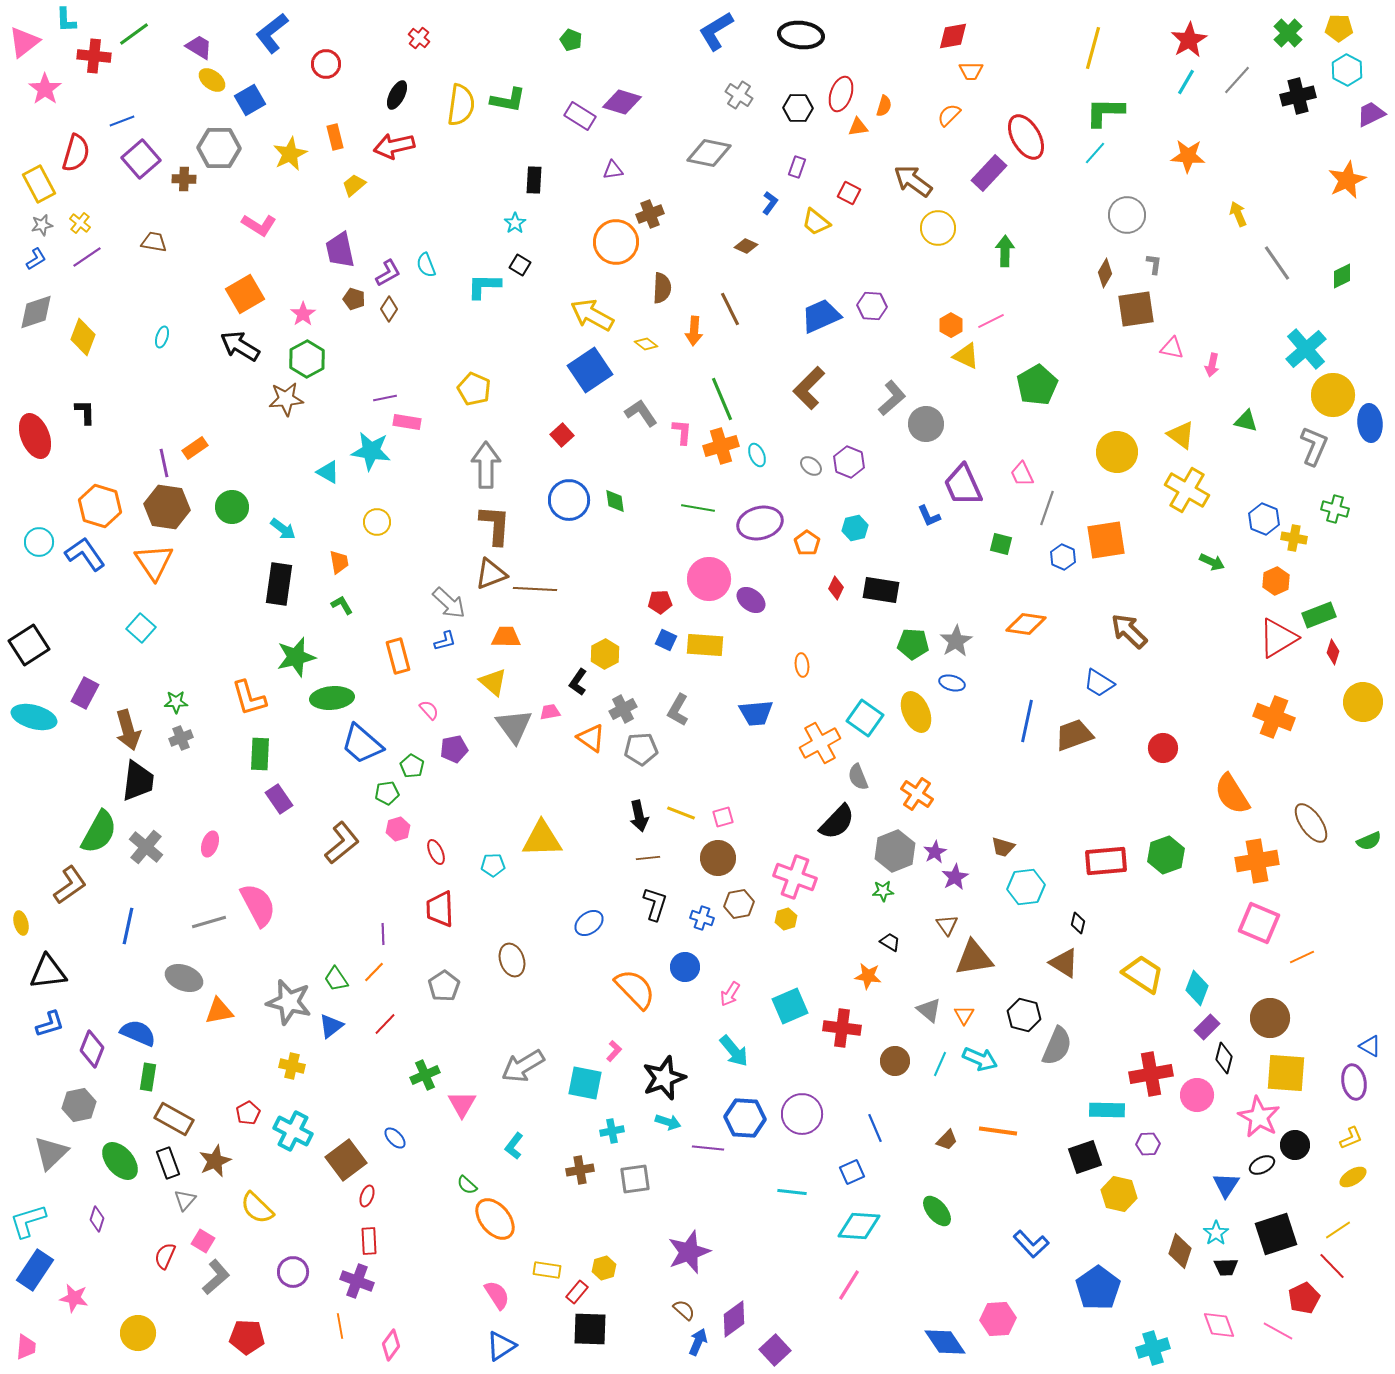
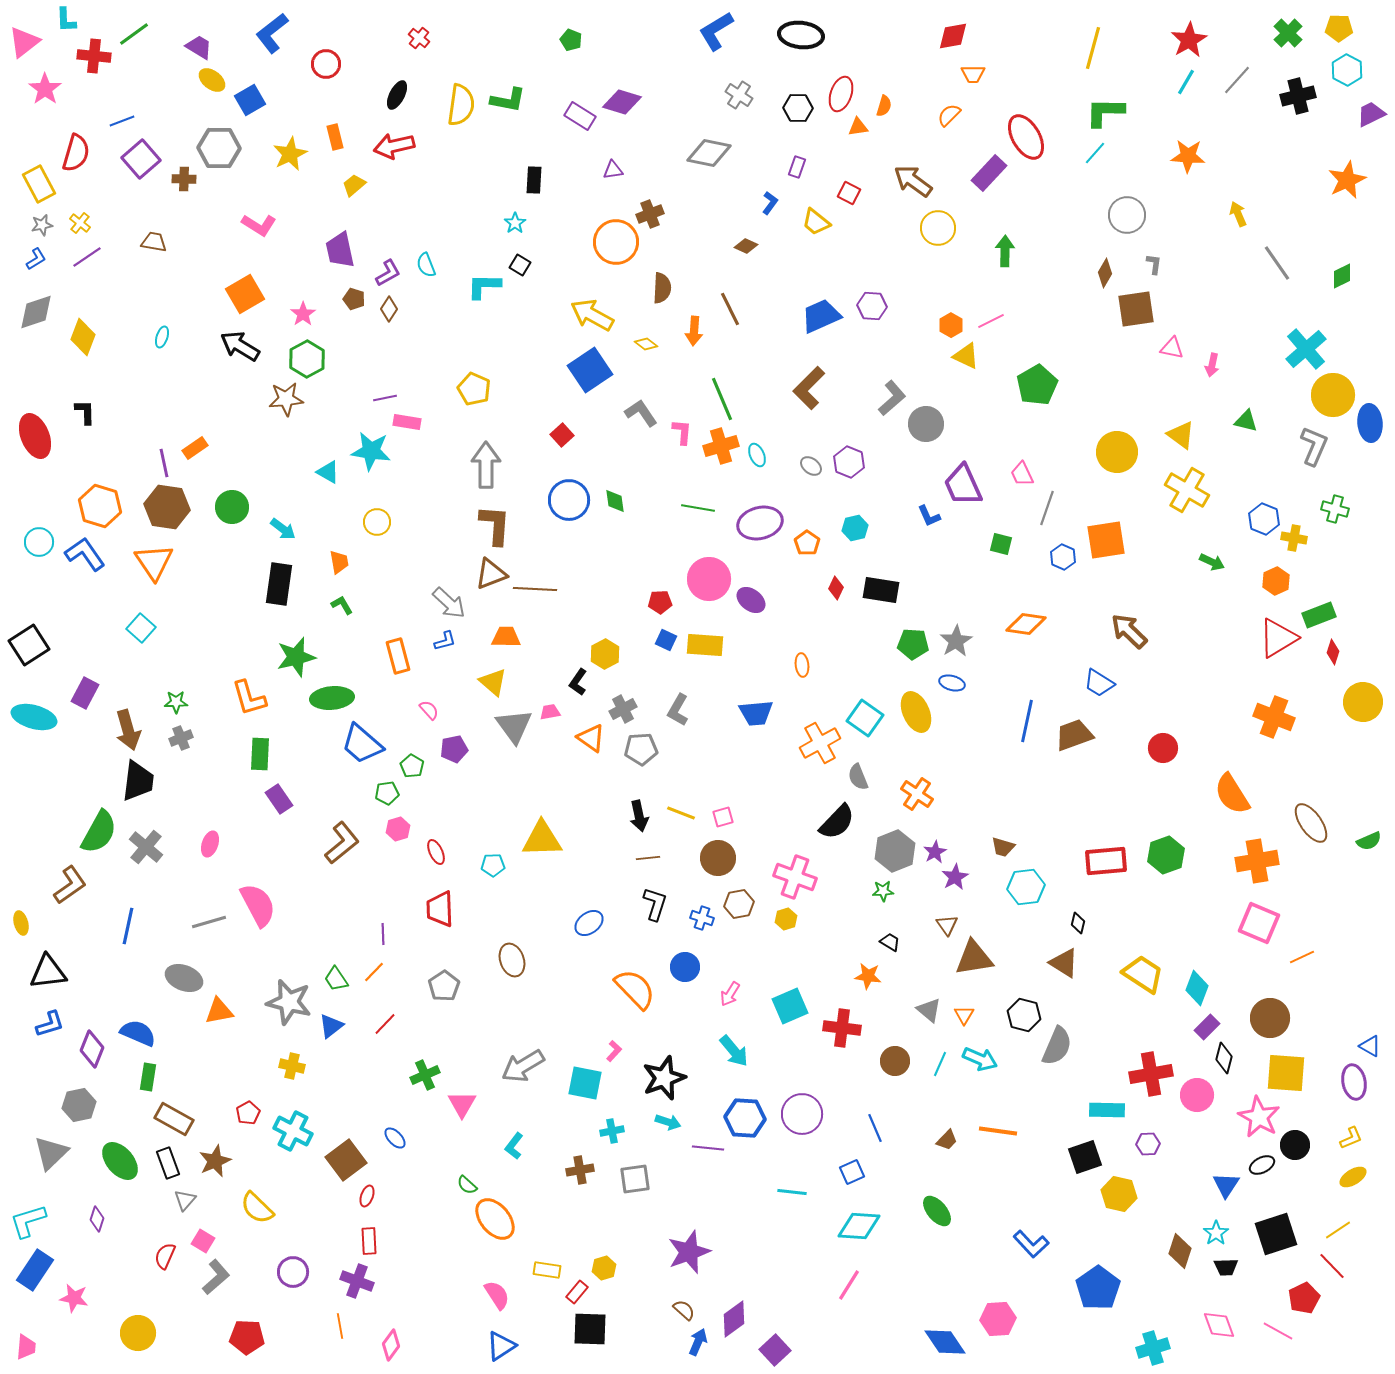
orange trapezoid at (971, 71): moved 2 px right, 3 px down
